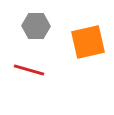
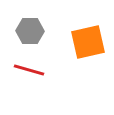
gray hexagon: moved 6 px left, 5 px down
